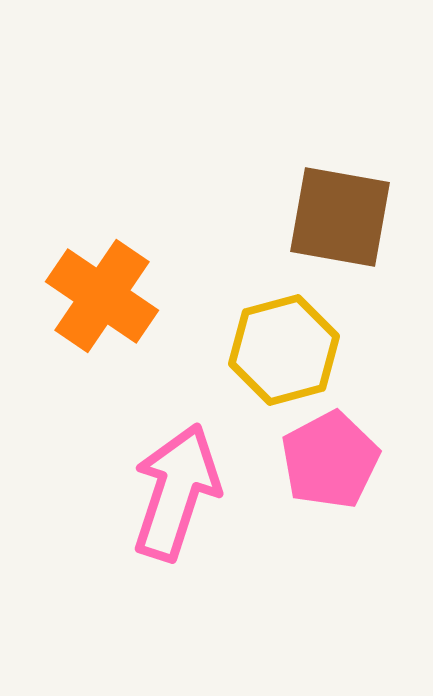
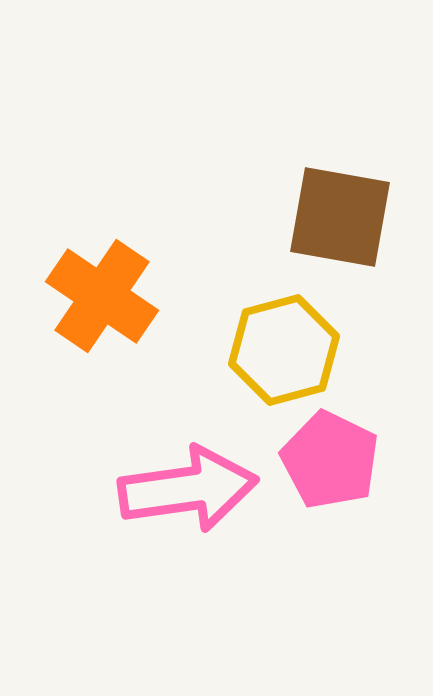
pink pentagon: rotated 18 degrees counterclockwise
pink arrow: moved 12 px right, 3 px up; rotated 64 degrees clockwise
